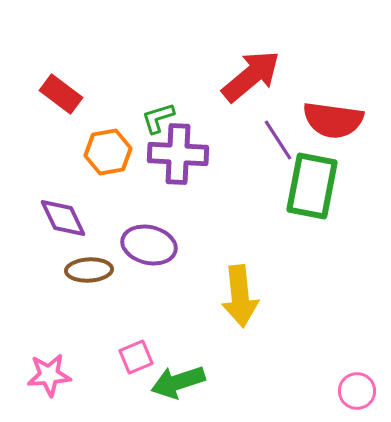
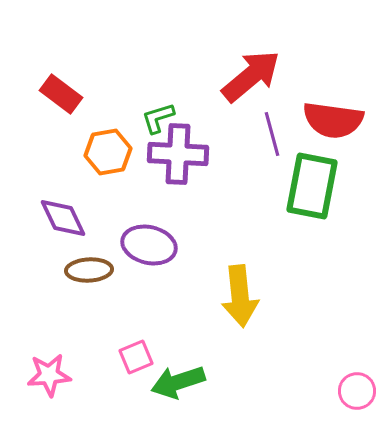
purple line: moved 6 px left, 6 px up; rotated 18 degrees clockwise
